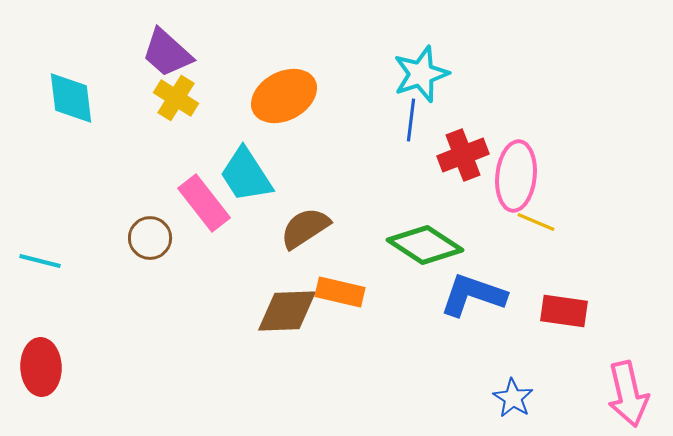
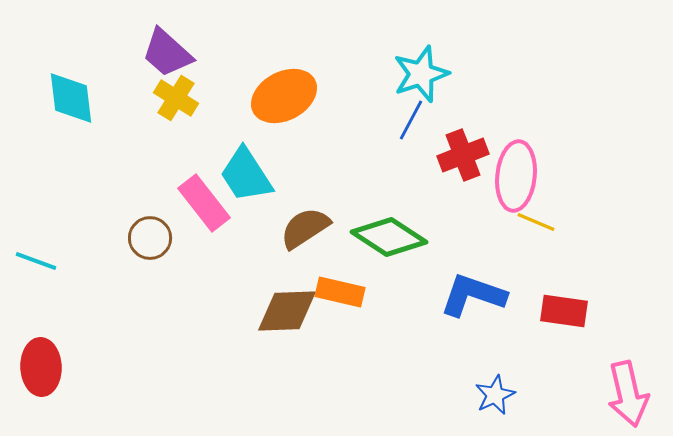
blue line: rotated 21 degrees clockwise
green diamond: moved 36 px left, 8 px up
cyan line: moved 4 px left; rotated 6 degrees clockwise
blue star: moved 18 px left, 3 px up; rotated 15 degrees clockwise
